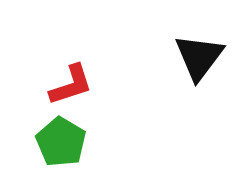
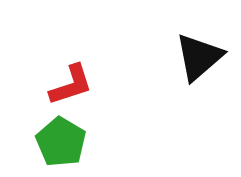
black triangle: rotated 12 degrees clockwise
